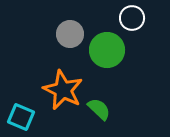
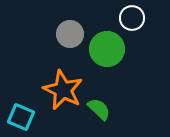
green circle: moved 1 px up
